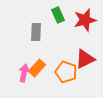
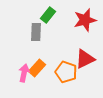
green rectangle: moved 10 px left; rotated 63 degrees clockwise
